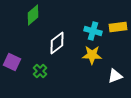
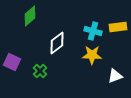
green diamond: moved 3 px left, 1 px down
